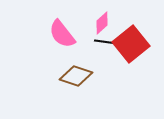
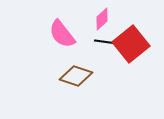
pink diamond: moved 4 px up
